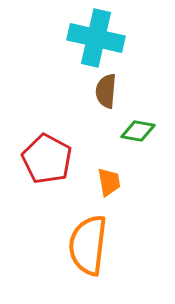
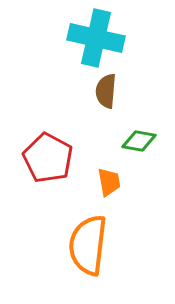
green diamond: moved 1 px right, 10 px down
red pentagon: moved 1 px right, 1 px up
